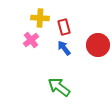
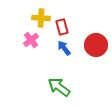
yellow cross: moved 1 px right
red rectangle: moved 2 px left
red circle: moved 2 px left
